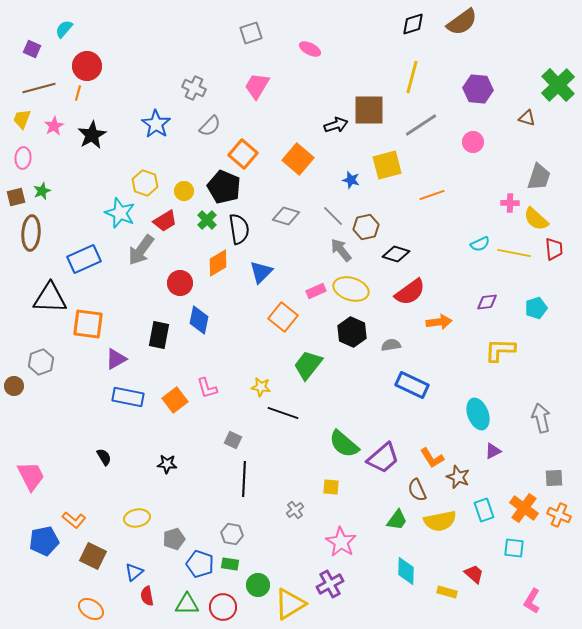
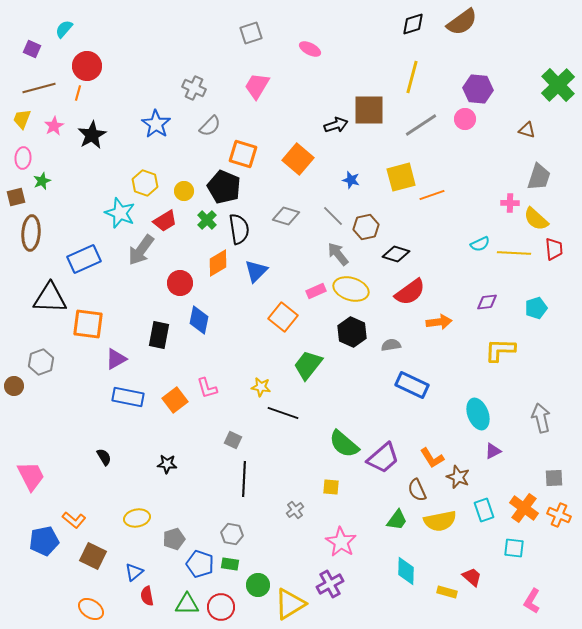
brown triangle at (527, 118): moved 12 px down
pink circle at (473, 142): moved 8 px left, 23 px up
orange square at (243, 154): rotated 24 degrees counterclockwise
yellow square at (387, 165): moved 14 px right, 12 px down
green star at (42, 191): moved 10 px up
gray arrow at (341, 250): moved 3 px left, 4 px down
yellow line at (514, 253): rotated 8 degrees counterclockwise
blue triangle at (261, 272): moved 5 px left, 1 px up
red trapezoid at (474, 574): moved 2 px left, 3 px down
red circle at (223, 607): moved 2 px left
